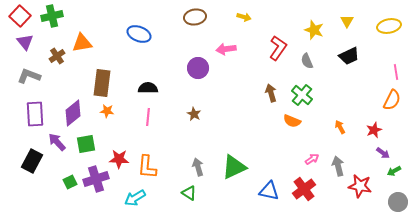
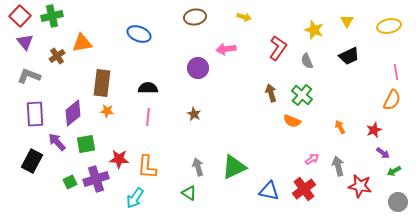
cyan arrow at (135, 198): rotated 25 degrees counterclockwise
